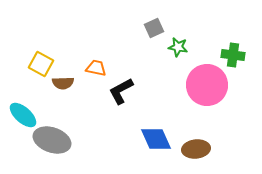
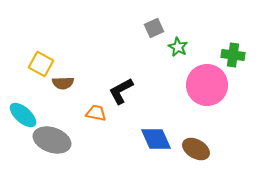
green star: rotated 18 degrees clockwise
orange trapezoid: moved 45 px down
brown ellipse: rotated 36 degrees clockwise
